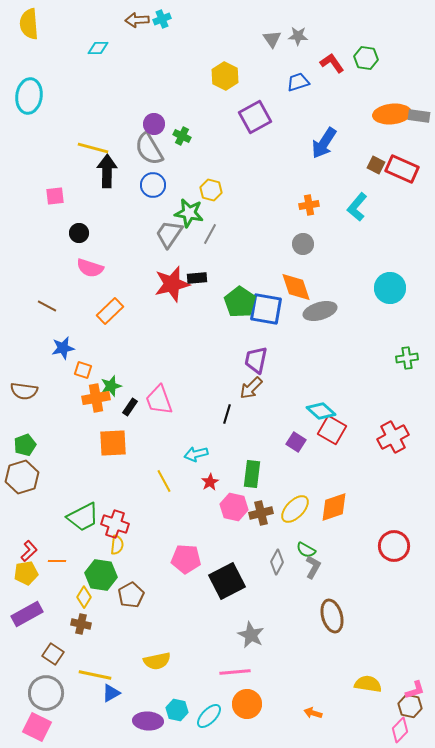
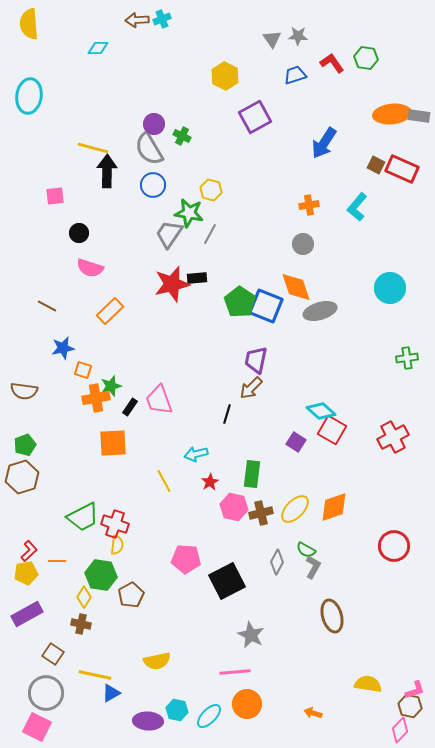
blue trapezoid at (298, 82): moved 3 px left, 7 px up
blue square at (266, 309): moved 3 px up; rotated 12 degrees clockwise
